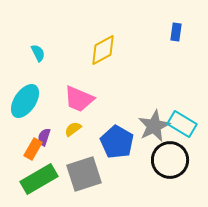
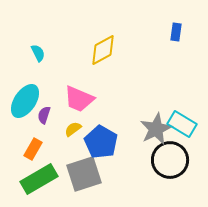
gray star: moved 2 px right, 3 px down
purple semicircle: moved 22 px up
blue pentagon: moved 16 px left
